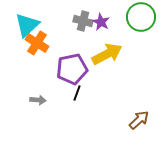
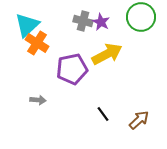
black line: moved 26 px right, 21 px down; rotated 56 degrees counterclockwise
